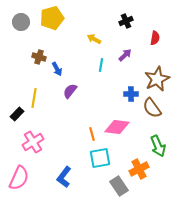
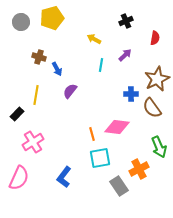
yellow line: moved 2 px right, 3 px up
green arrow: moved 1 px right, 1 px down
